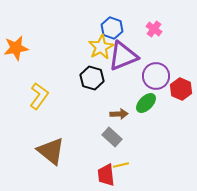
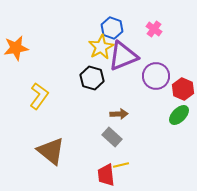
red hexagon: moved 2 px right
green ellipse: moved 33 px right, 12 px down
